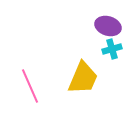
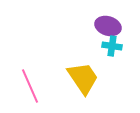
cyan cross: moved 3 px up; rotated 24 degrees clockwise
yellow trapezoid: rotated 57 degrees counterclockwise
